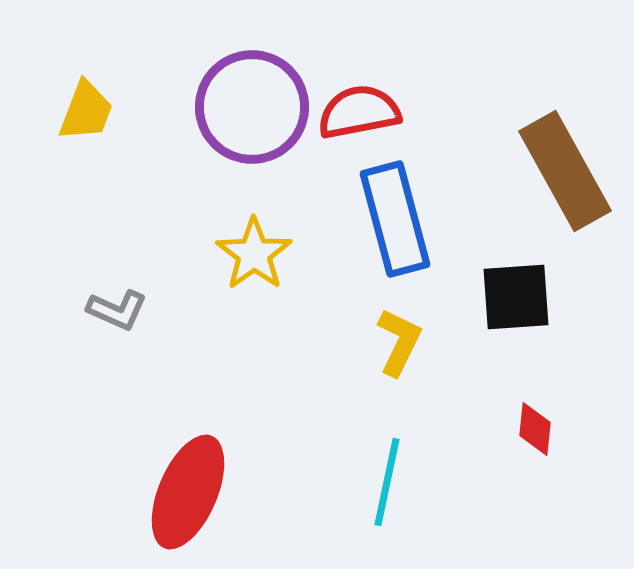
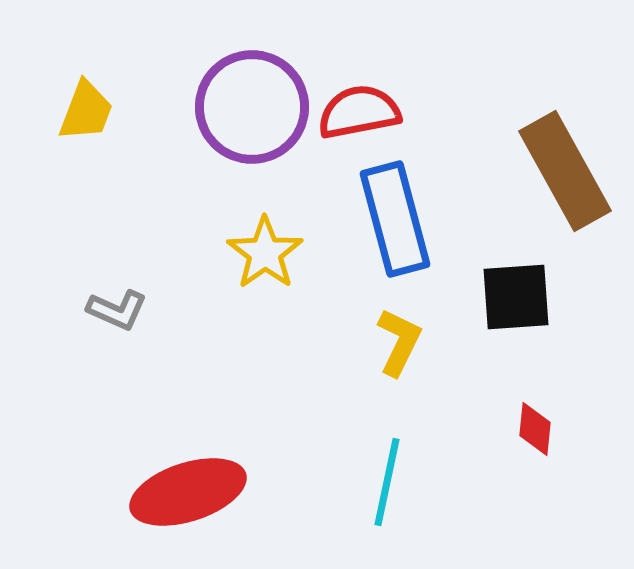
yellow star: moved 11 px right, 1 px up
red ellipse: rotated 49 degrees clockwise
